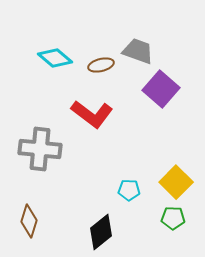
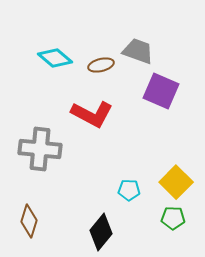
purple square: moved 2 px down; rotated 18 degrees counterclockwise
red L-shape: rotated 9 degrees counterclockwise
black diamond: rotated 12 degrees counterclockwise
